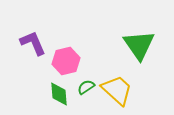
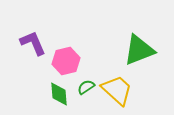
green triangle: moved 5 px down; rotated 44 degrees clockwise
